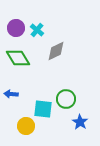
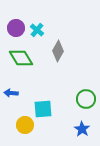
gray diamond: moved 2 px right; rotated 35 degrees counterclockwise
green diamond: moved 3 px right
blue arrow: moved 1 px up
green circle: moved 20 px right
cyan square: rotated 12 degrees counterclockwise
blue star: moved 2 px right, 7 px down
yellow circle: moved 1 px left, 1 px up
